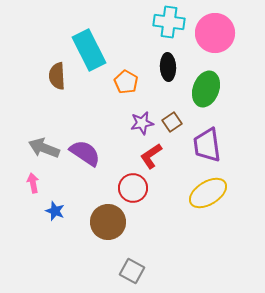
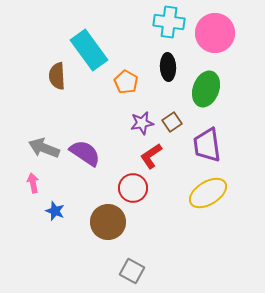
cyan rectangle: rotated 9 degrees counterclockwise
